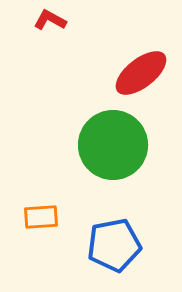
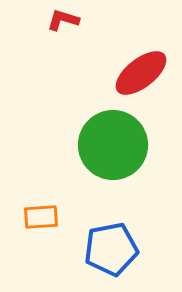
red L-shape: moved 13 px right; rotated 12 degrees counterclockwise
blue pentagon: moved 3 px left, 4 px down
